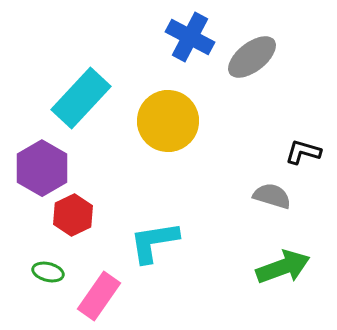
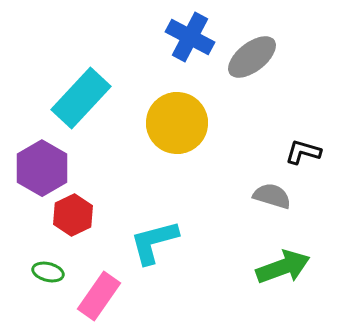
yellow circle: moved 9 px right, 2 px down
cyan L-shape: rotated 6 degrees counterclockwise
